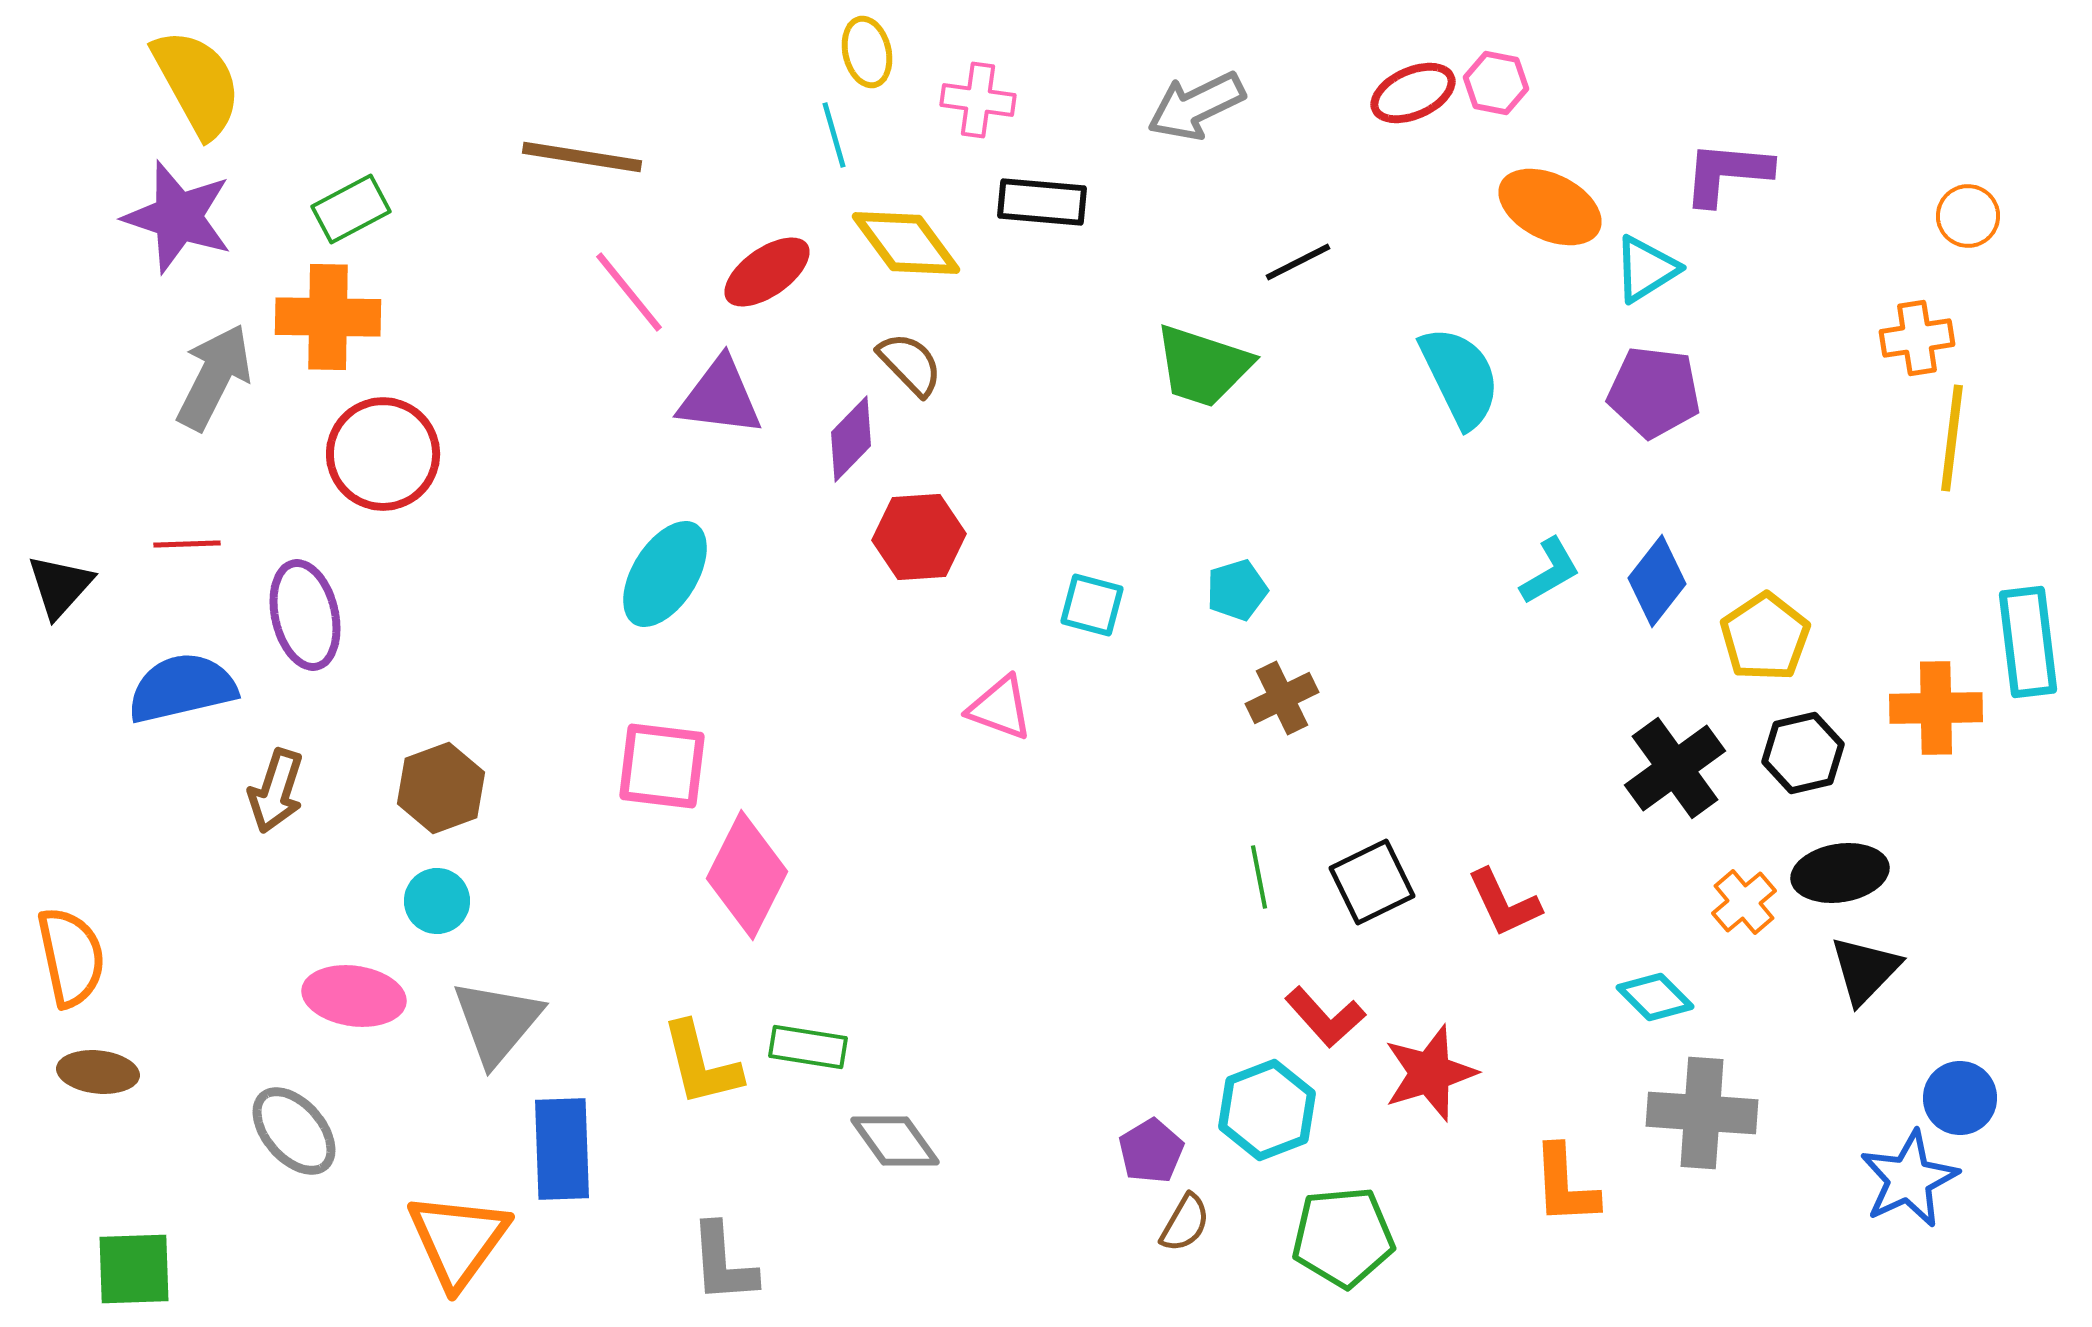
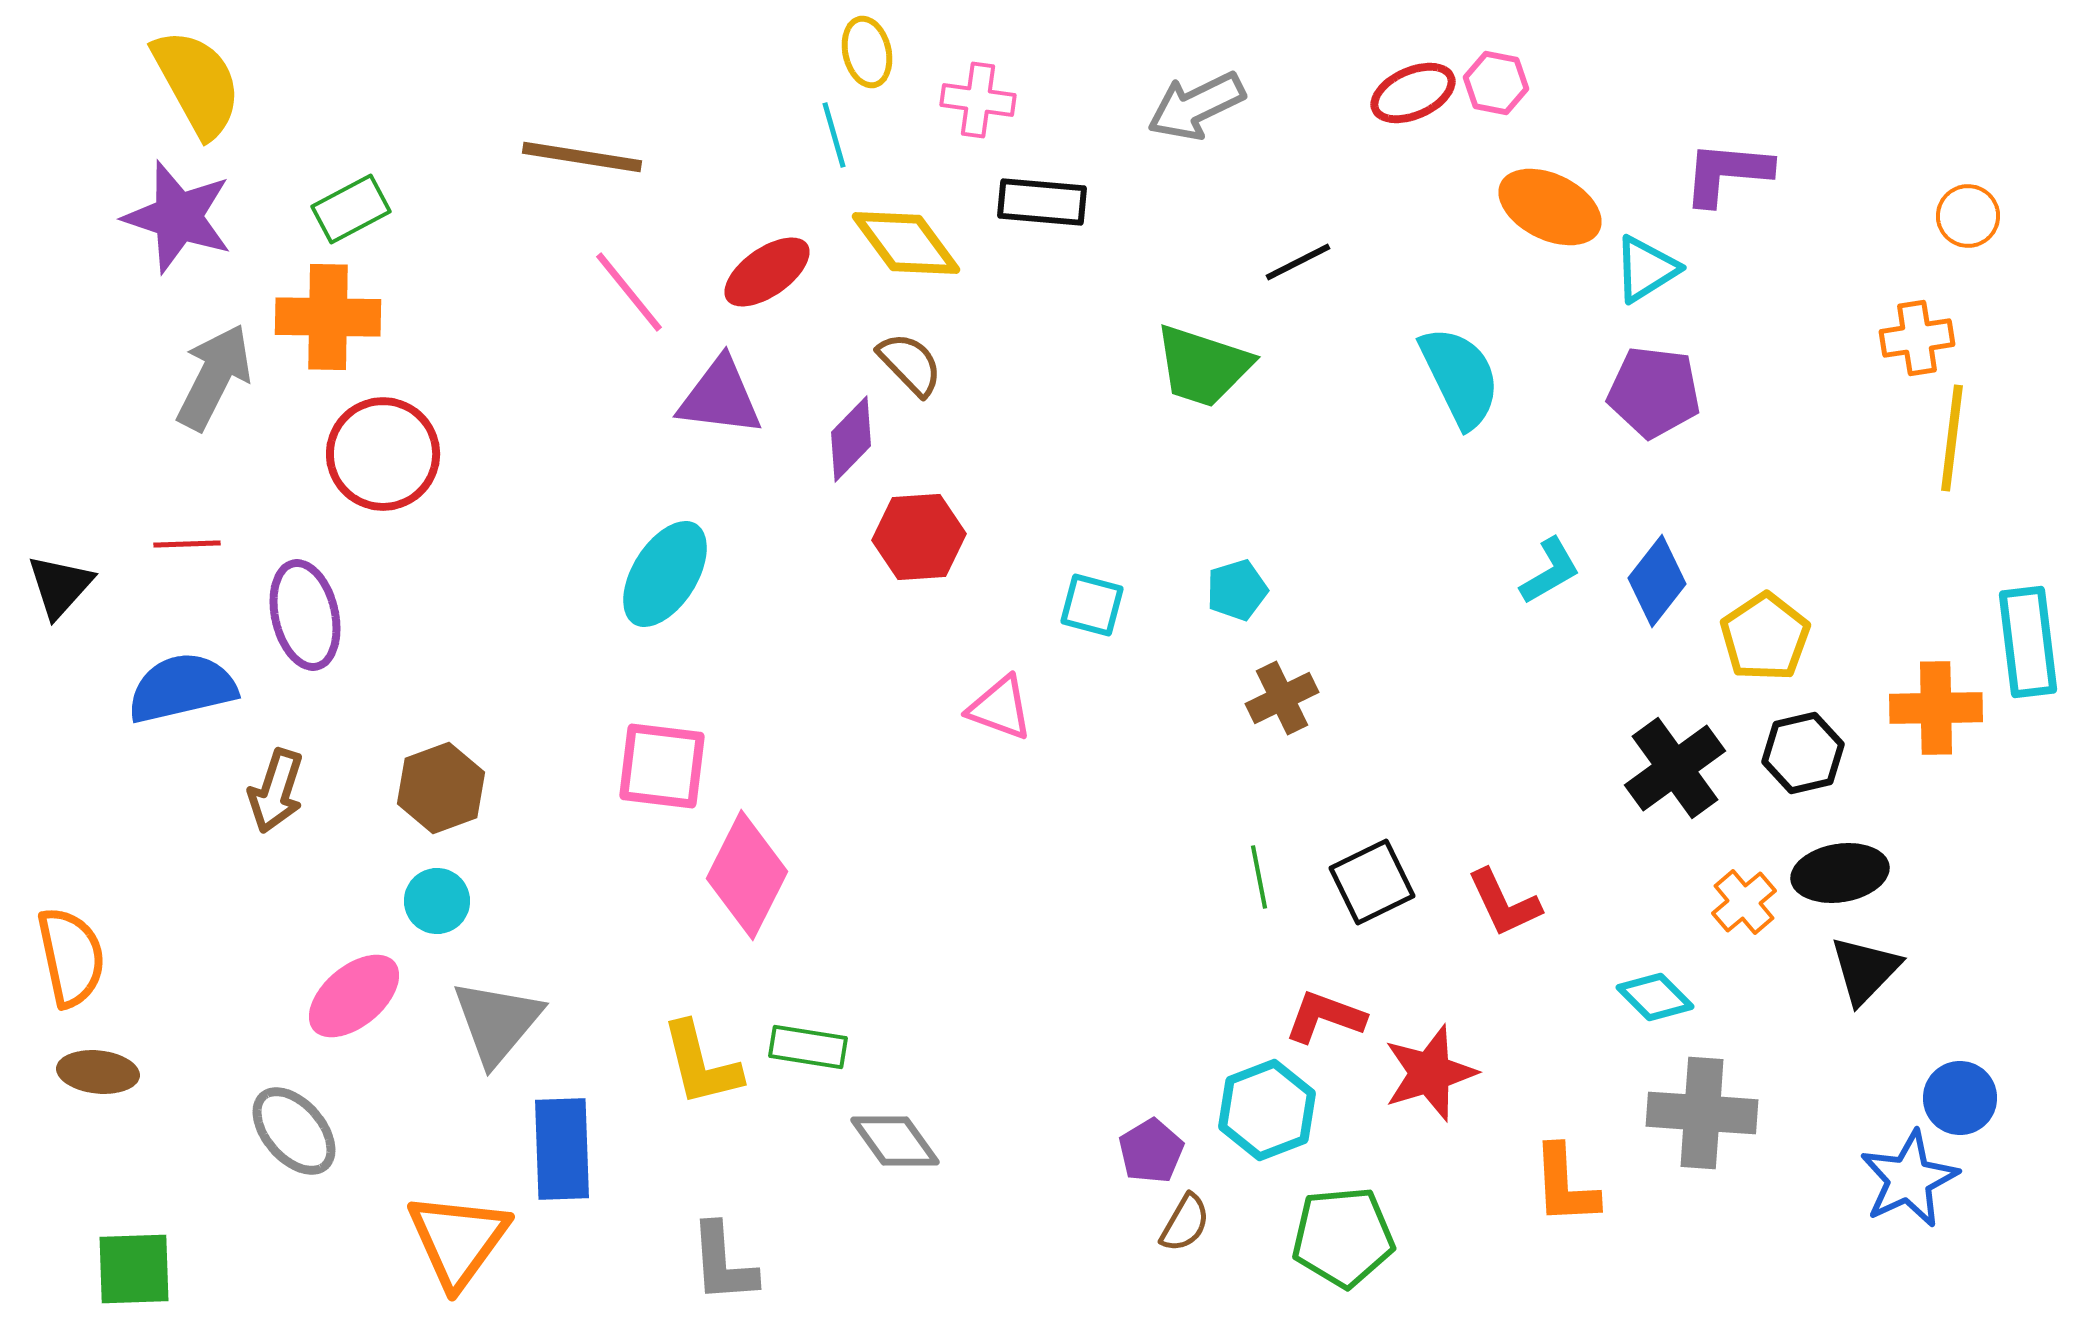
pink ellipse at (354, 996): rotated 48 degrees counterclockwise
red L-shape at (1325, 1017): rotated 152 degrees clockwise
